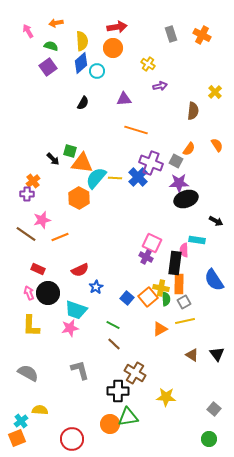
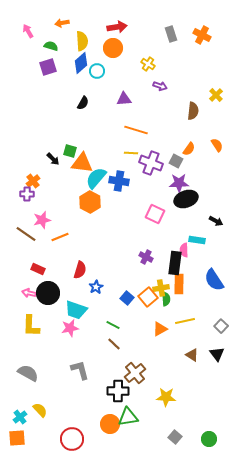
orange arrow at (56, 23): moved 6 px right
purple square at (48, 67): rotated 18 degrees clockwise
purple arrow at (160, 86): rotated 32 degrees clockwise
yellow cross at (215, 92): moved 1 px right, 3 px down
blue cross at (138, 177): moved 19 px left, 4 px down; rotated 36 degrees counterclockwise
yellow line at (115, 178): moved 16 px right, 25 px up
orange hexagon at (79, 198): moved 11 px right, 4 px down
pink square at (152, 243): moved 3 px right, 29 px up
red semicircle at (80, 270): rotated 48 degrees counterclockwise
yellow cross at (161, 288): rotated 21 degrees counterclockwise
pink arrow at (29, 293): rotated 56 degrees counterclockwise
gray square at (184, 302): moved 37 px right, 24 px down; rotated 16 degrees counterclockwise
brown cross at (135, 373): rotated 20 degrees clockwise
gray square at (214, 409): moved 39 px left, 28 px down
yellow semicircle at (40, 410): rotated 42 degrees clockwise
cyan cross at (21, 421): moved 1 px left, 4 px up
orange square at (17, 438): rotated 18 degrees clockwise
